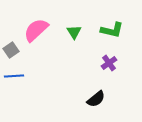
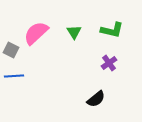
pink semicircle: moved 3 px down
gray square: rotated 28 degrees counterclockwise
